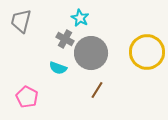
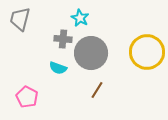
gray trapezoid: moved 1 px left, 2 px up
gray cross: moved 2 px left; rotated 24 degrees counterclockwise
